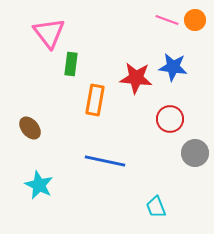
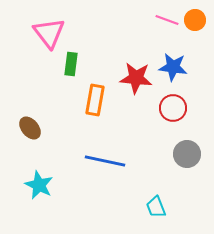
red circle: moved 3 px right, 11 px up
gray circle: moved 8 px left, 1 px down
